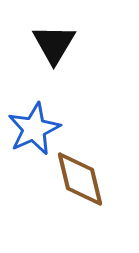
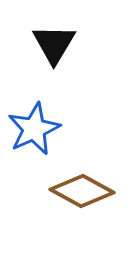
brown diamond: moved 2 px right, 12 px down; rotated 48 degrees counterclockwise
